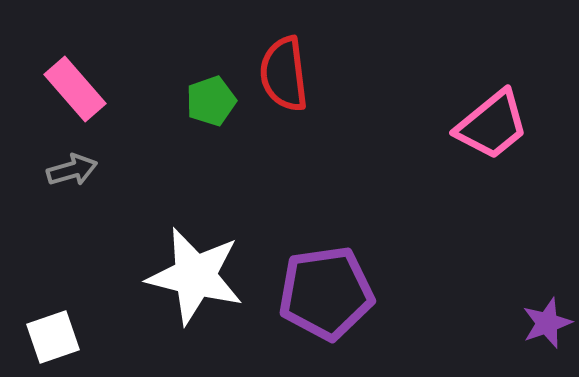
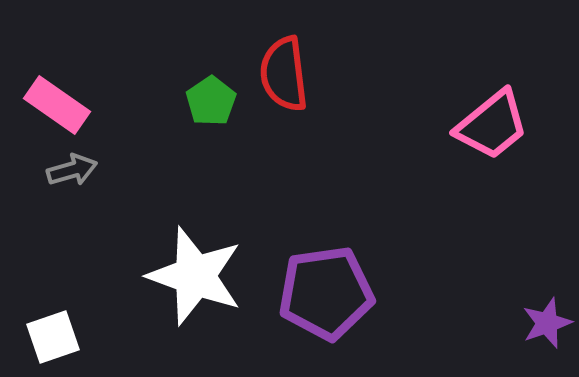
pink rectangle: moved 18 px left, 16 px down; rotated 14 degrees counterclockwise
green pentagon: rotated 15 degrees counterclockwise
white star: rotated 6 degrees clockwise
